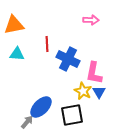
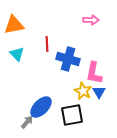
cyan triangle: rotated 42 degrees clockwise
blue cross: rotated 10 degrees counterclockwise
